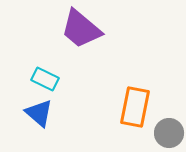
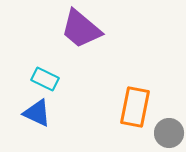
blue triangle: moved 2 px left; rotated 16 degrees counterclockwise
